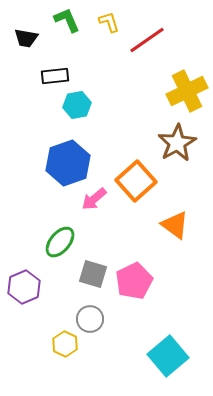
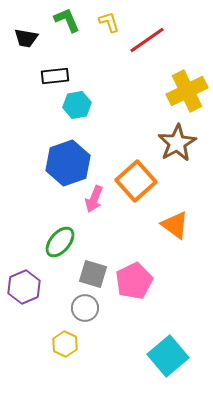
pink arrow: rotated 28 degrees counterclockwise
gray circle: moved 5 px left, 11 px up
